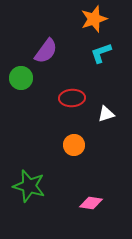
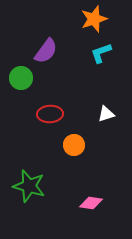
red ellipse: moved 22 px left, 16 px down
